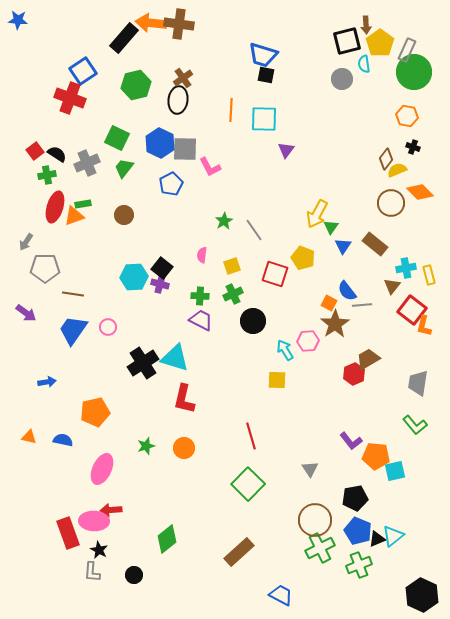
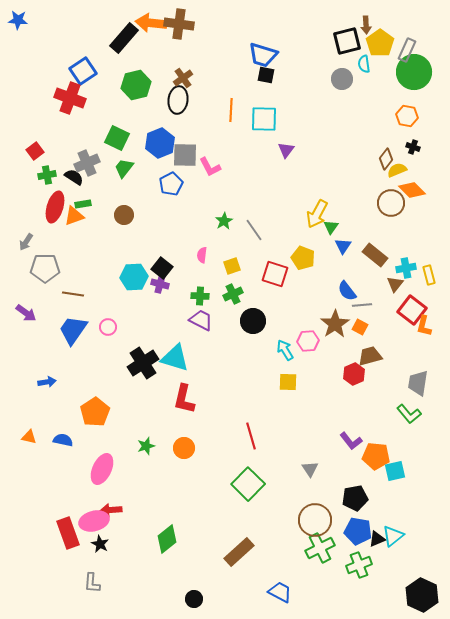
blue hexagon at (160, 143): rotated 12 degrees clockwise
gray square at (185, 149): moved 6 px down
black semicircle at (57, 154): moved 17 px right, 23 px down
orange diamond at (420, 192): moved 8 px left, 2 px up
brown rectangle at (375, 244): moved 11 px down
brown triangle at (392, 286): moved 3 px right, 2 px up
orange square at (329, 303): moved 31 px right, 24 px down
brown trapezoid at (368, 359): moved 2 px right, 3 px up; rotated 15 degrees clockwise
yellow square at (277, 380): moved 11 px right, 2 px down
orange pentagon at (95, 412): rotated 20 degrees counterclockwise
green L-shape at (415, 425): moved 6 px left, 11 px up
pink ellipse at (94, 521): rotated 16 degrees counterclockwise
blue pentagon at (358, 531): rotated 12 degrees counterclockwise
black star at (99, 550): moved 1 px right, 6 px up
gray L-shape at (92, 572): moved 11 px down
black circle at (134, 575): moved 60 px right, 24 px down
blue trapezoid at (281, 595): moved 1 px left, 3 px up
